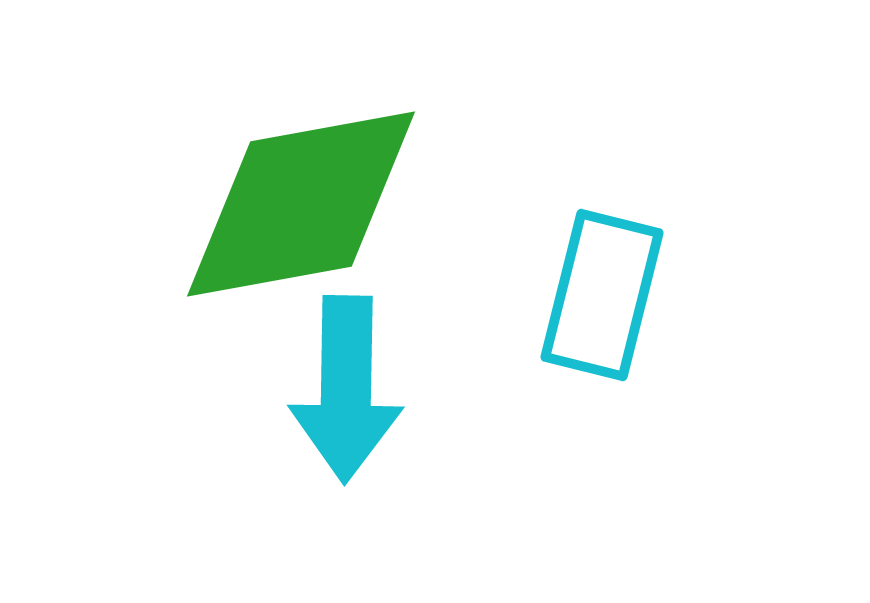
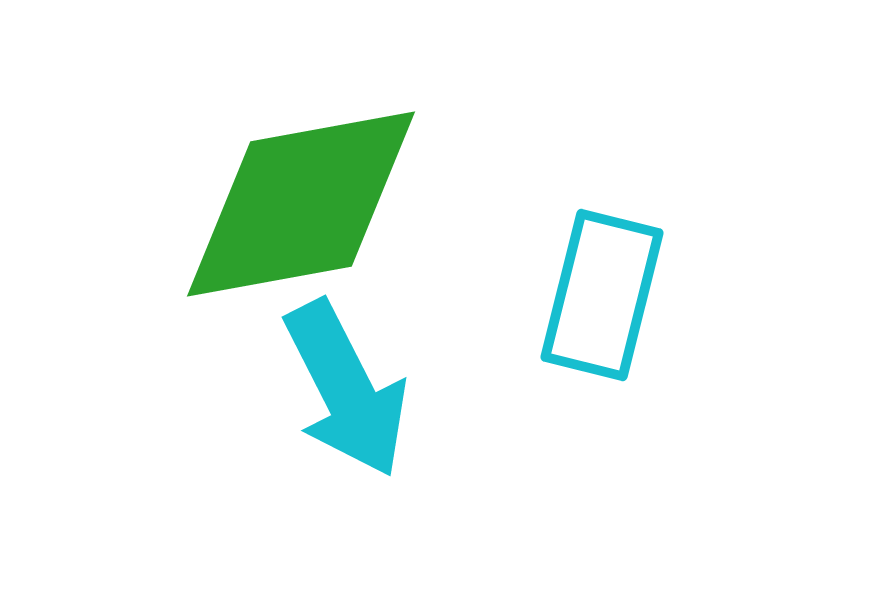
cyan arrow: rotated 28 degrees counterclockwise
